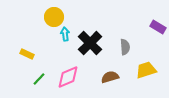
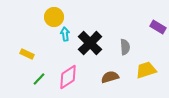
pink diamond: rotated 10 degrees counterclockwise
